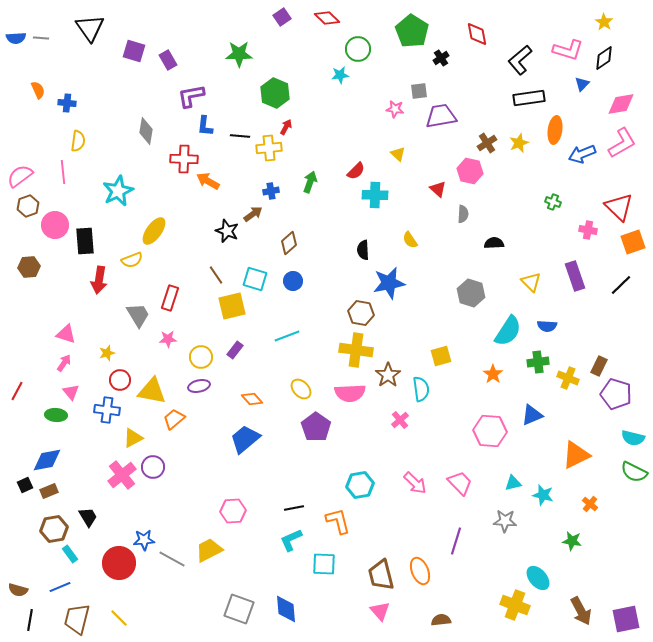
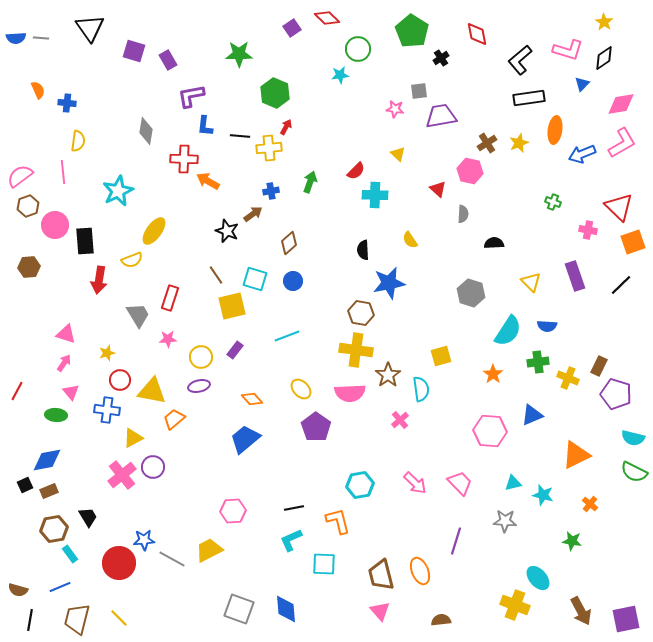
purple square at (282, 17): moved 10 px right, 11 px down
